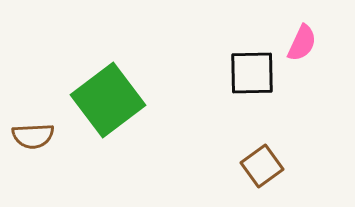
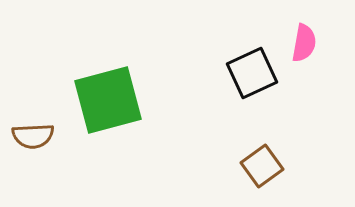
pink semicircle: moved 2 px right; rotated 15 degrees counterclockwise
black square: rotated 24 degrees counterclockwise
green square: rotated 22 degrees clockwise
